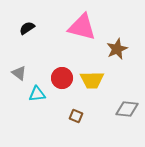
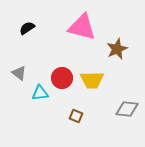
cyan triangle: moved 3 px right, 1 px up
